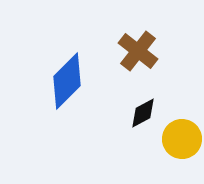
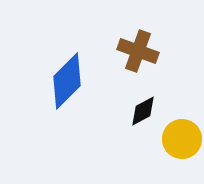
brown cross: rotated 18 degrees counterclockwise
black diamond: moved 2 px up
